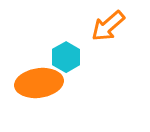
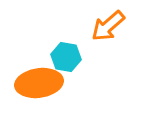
cyan hexagon: rotated 20 degrees counterclockwise
